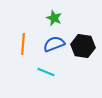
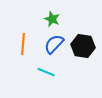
green star: moved 2 px left, 1 px down
blue semicircle: rotated 25 degrees counterclockwise
